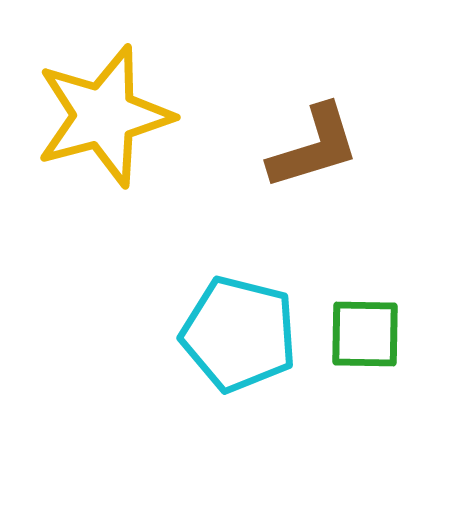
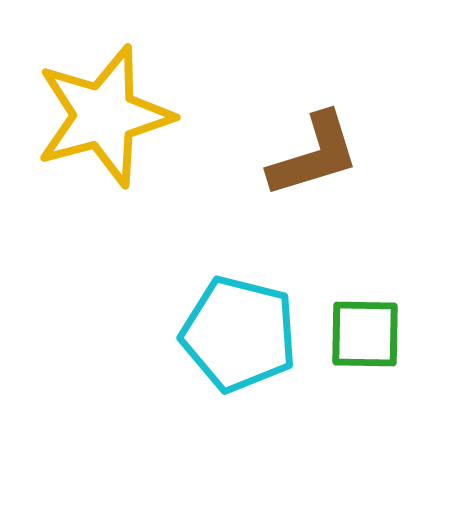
brown L-shape: moved 8 px down
